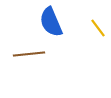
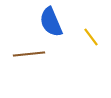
yellow line: moved 7 px left, 9 px down
